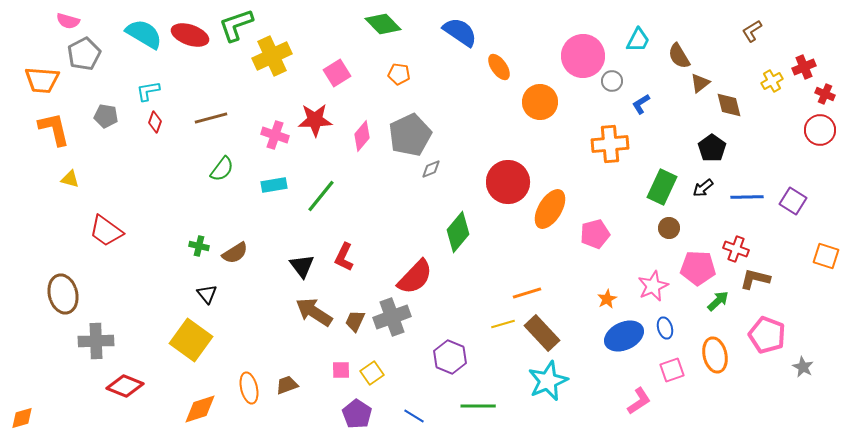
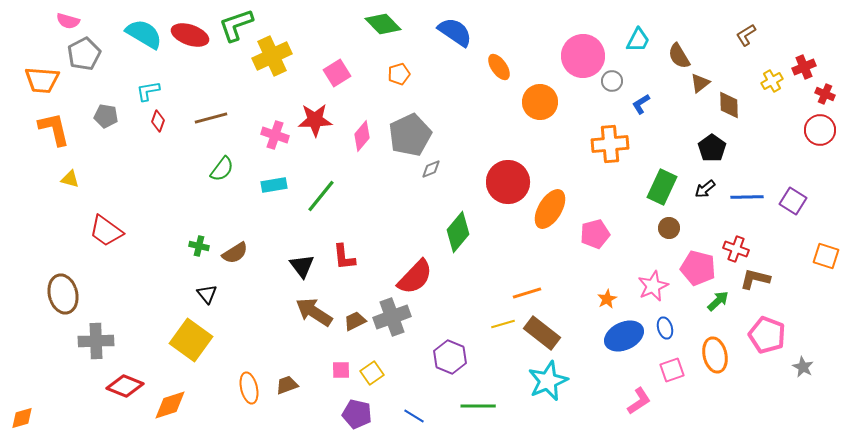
brown L-shape at (752, 31): moved 6 px left, 4 px down
blue semicircle at (460, 32): moved 5 px left
orange pentagon at (399, 74): rotated 25 degrees counterclockwise
brown diamond at (729, 105): rotated 12 degrees clockwise
red diamond at (155, 122): moved 3 px right, 1 px up
black arrow at (703, 188): moved 2 px right, 1 px down
red L-shape at (344, 257): rotated 32 degrees counterclockwise
pink pentagon at (698, 268): rotated 12 degrees clockwise
brown trapezoid at (355, 321): rotated 40 degrees clockwise
brown rectangle at (542, 333): rotated 9 degrees counterclockwise
orange diamond at (200, 409): moved 30 px left, 4 px up
purple pentagon at (357, 414): rotated 20 degrees counterclockwise
